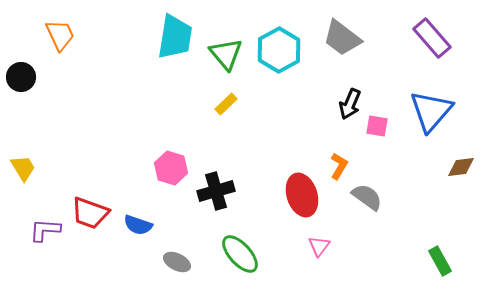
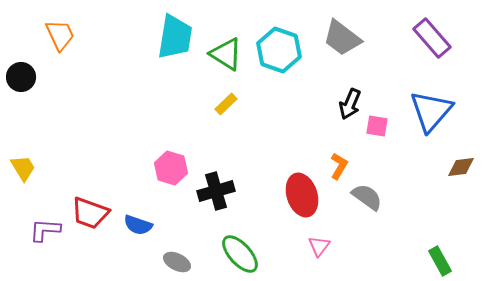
cyan hexagon: rotated 12 degrees counterclockwise
green triangle: rotated 18 degrees counterclockwise
